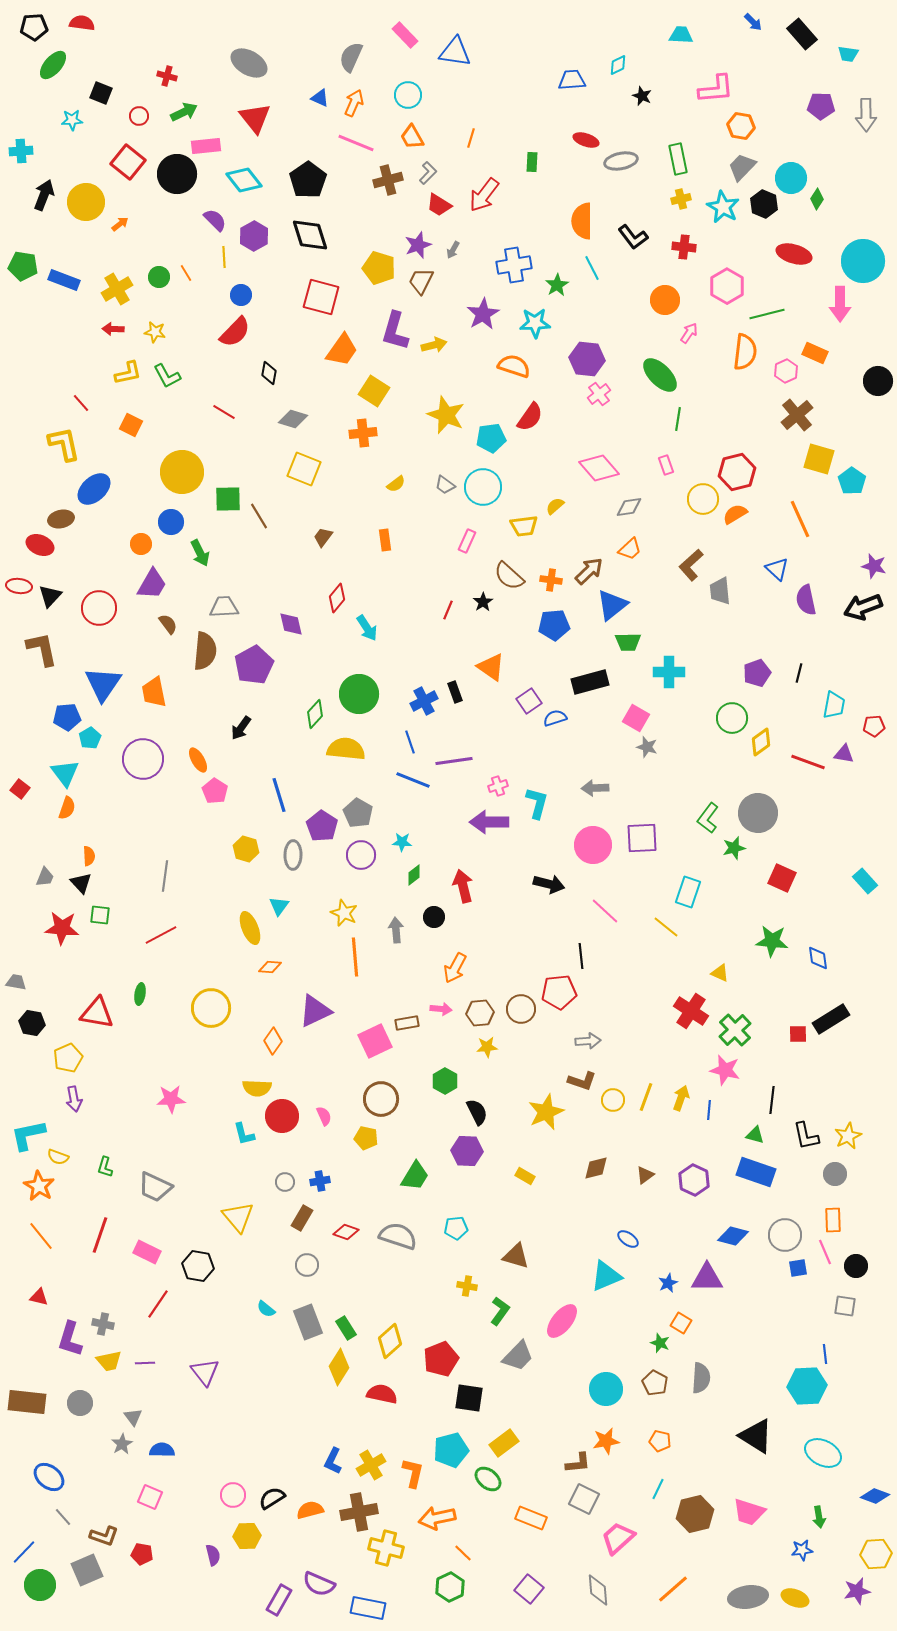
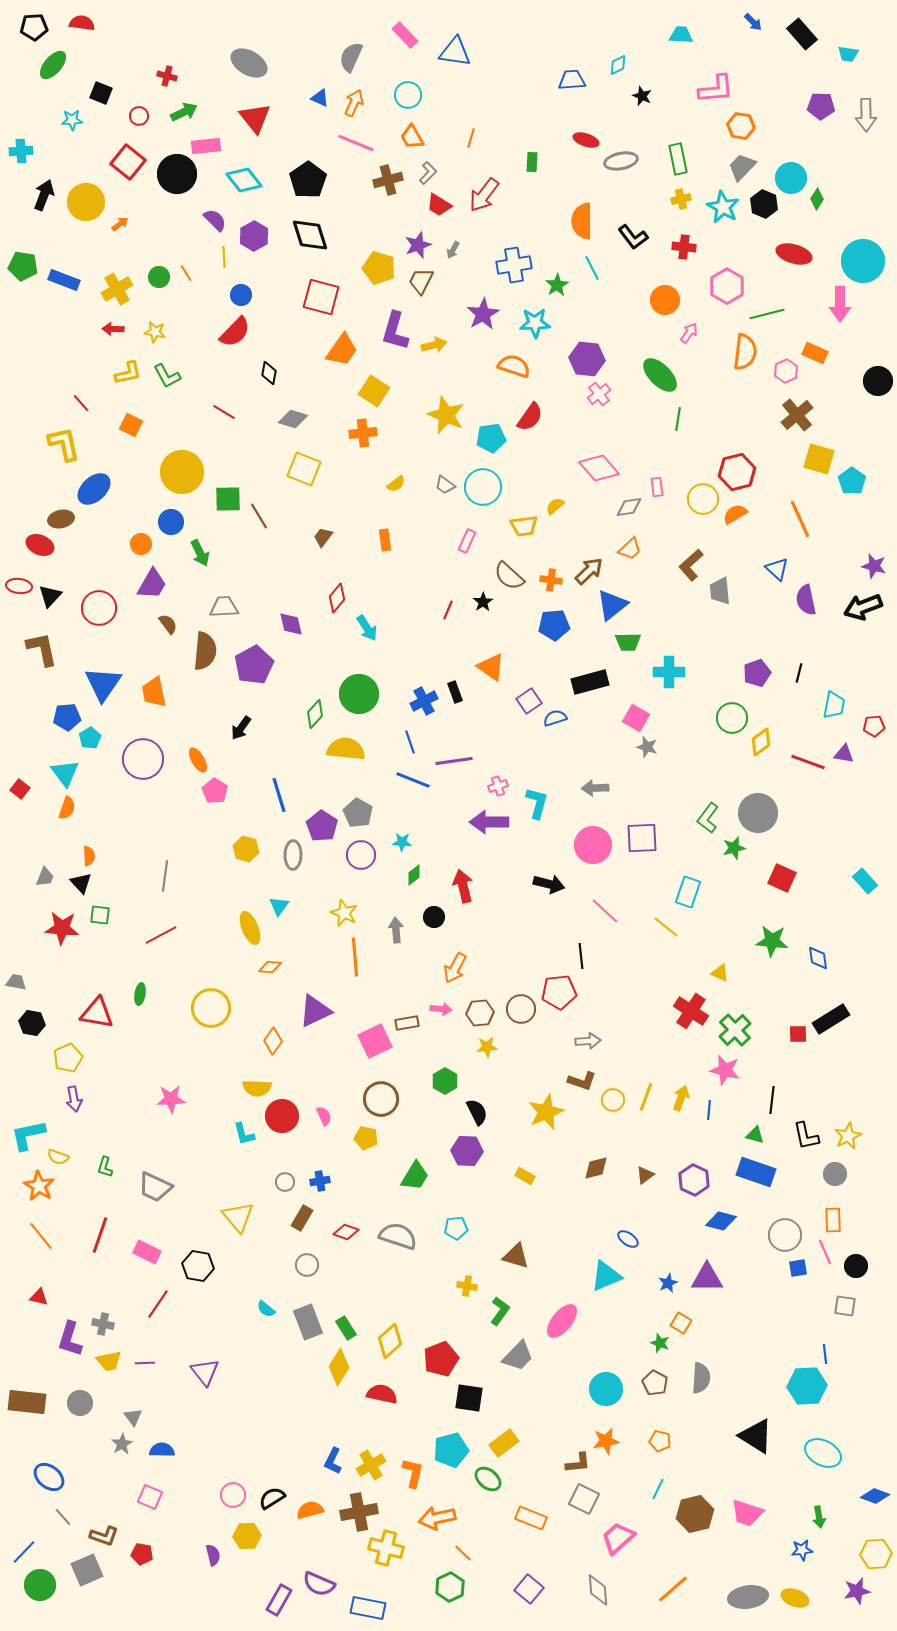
pink rectangle at (666, 465): moved 9 px left, 22 px down; rotated 12 degrees clockwise
blue diamond at (733, 1236): moved 12 px left, 15 px up
pink trapezoid at (749, 1512): moved 2 px left, 1 px down
